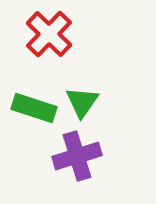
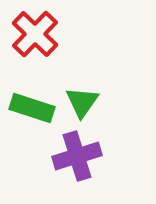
red cross: moved 14 px left
green rectangle: moved 2 px left
